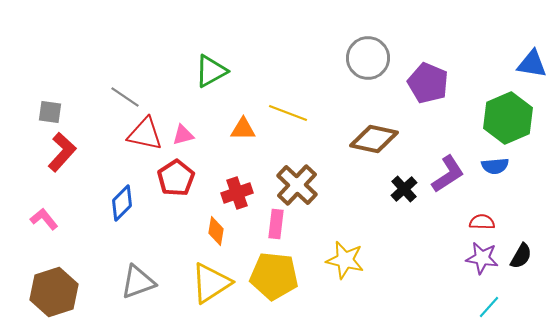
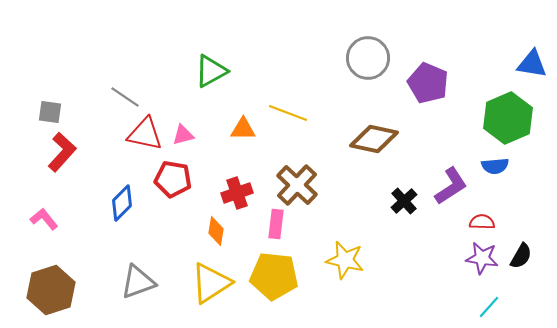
purple L-shape: moved 3 px right, 12 px down
red pentagon: moved 3 px left, 1 px down; rotated 30 degrees counterclockwise
black cross: moved 12 px down
brown hexagon: moved 3 px left, 2 px up
